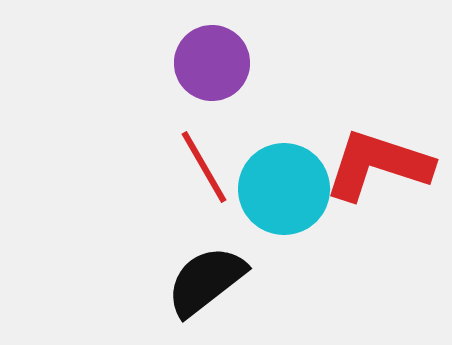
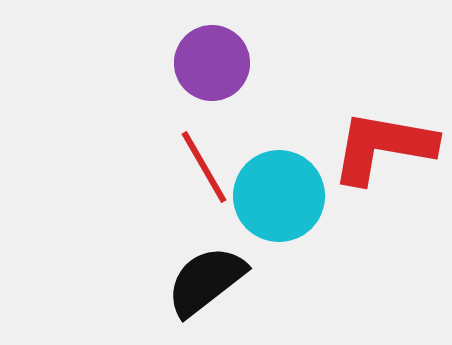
red L-shape: moved 5 px right, 18 px up; rotated 8 degrees counterclockwise
cyan circle: moved 5 px left, 7 px down
